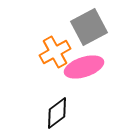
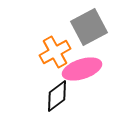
pink ellipse: moved 2 px left, 2 px down
black diamond: moved 17 px up
